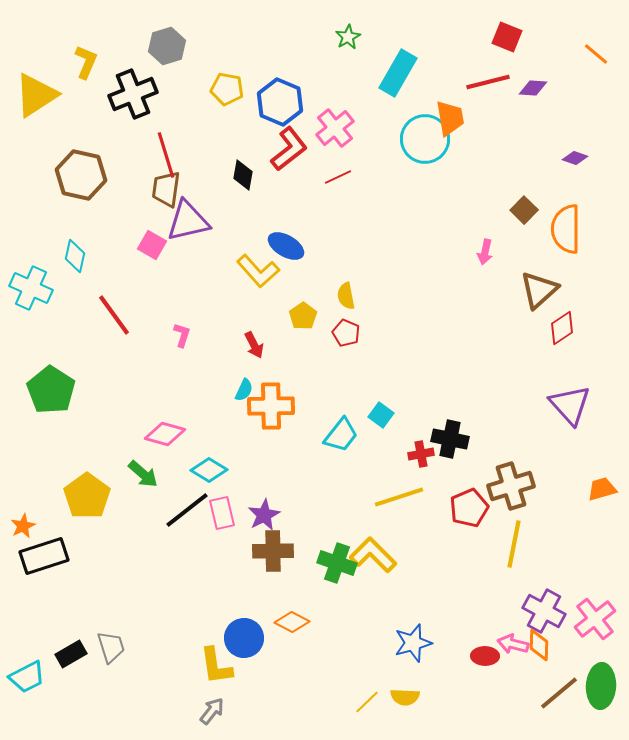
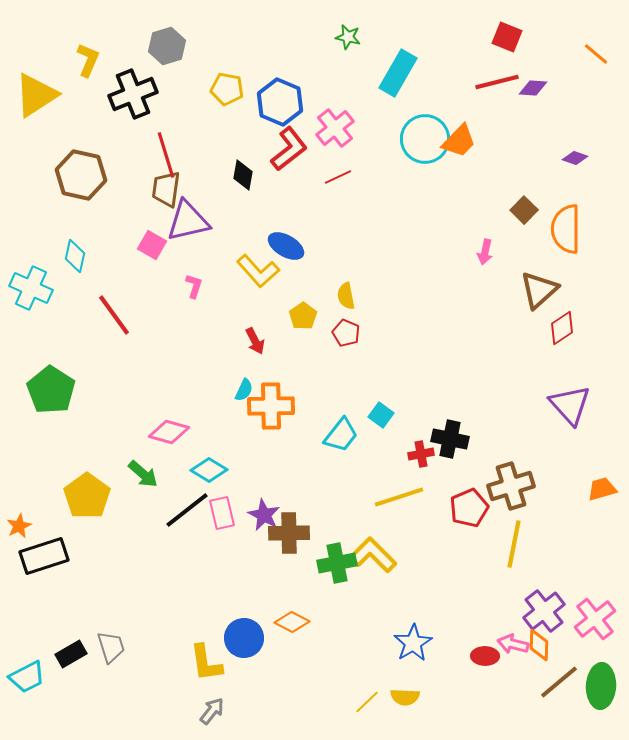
green star at (348, 37): rotated 30 degrees counterclockwise
yellow L-shape at (86, 62): moved 2 px right, 2 px up
red line at (488, 82): moved 9 px right
orange trapezoid at (450, 118): moved 9 px right, 23 px down; rotated 54 degrees clockwise
pink L-shape at (182, 335): moved 12 px right, 49 px up
red arrow at (254, 345): moved 1 px right, 4 px up
pink diamond at (165, 434): moved 4 px right, 2 px up
purple star at (264, 515): rotated 16 degrees counterclockwise
orange star at (23, 526): moved 4 px left
brown cross at (273, 551): moved 16 px right, 18 px up
green cross at (337, 563): rotated 30 degrees counterclockwise
purple cross at (544, 611): rotated 24 degrees clockwise
blue star at (413, 643): rotated 15 degrees counterclockwise
yellow L-shape at (216, 666): moved 10 px left, 3 px up
brown line at (559, 693): moved 11 px up
